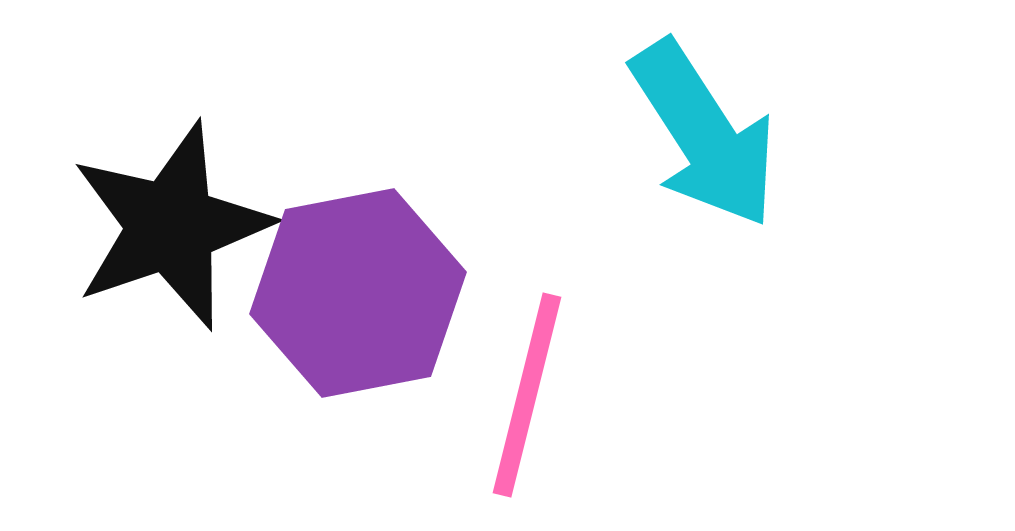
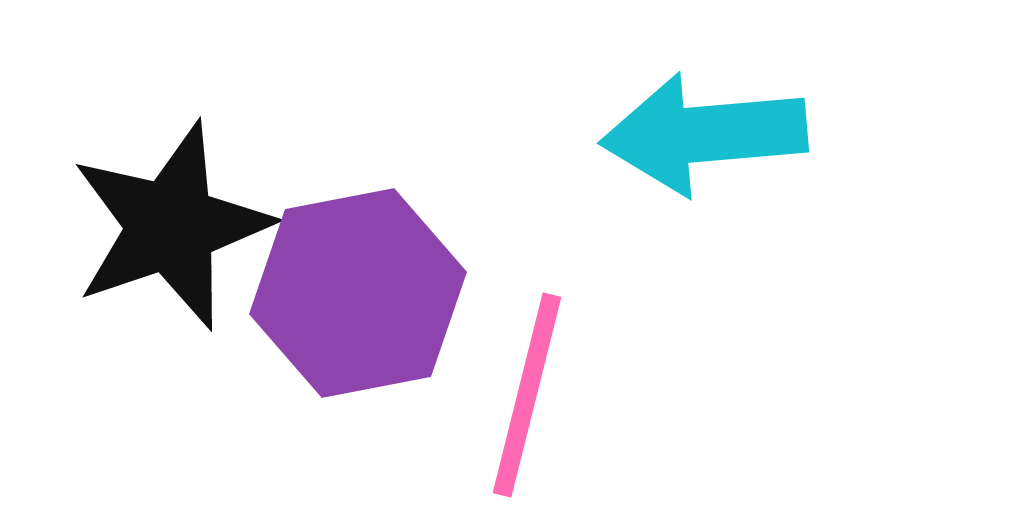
cyan arrow: rotated 118 degrees clockwise
